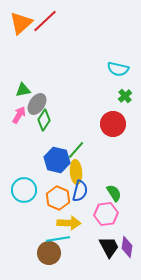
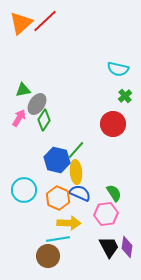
pink arrow: moved 3 px down
blue semicircle: moved 2 px down; rotated 80 degrees counterclockwise
brown circle: moved 1 px left, 3 px down
